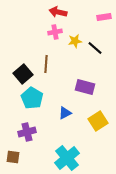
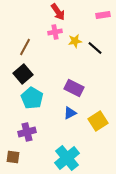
red arrow: rotated 138 degrees counterclockwise
pink rectangle: moved 1 px left, 2 px up
brown line: moved 21 px left, 17 px up; rotated 24 degrees clockwise
purple rectangle: moved 11 px left, 1 px down; rotated 12 degrees clockwise
blue triangle: moved 5 px right
